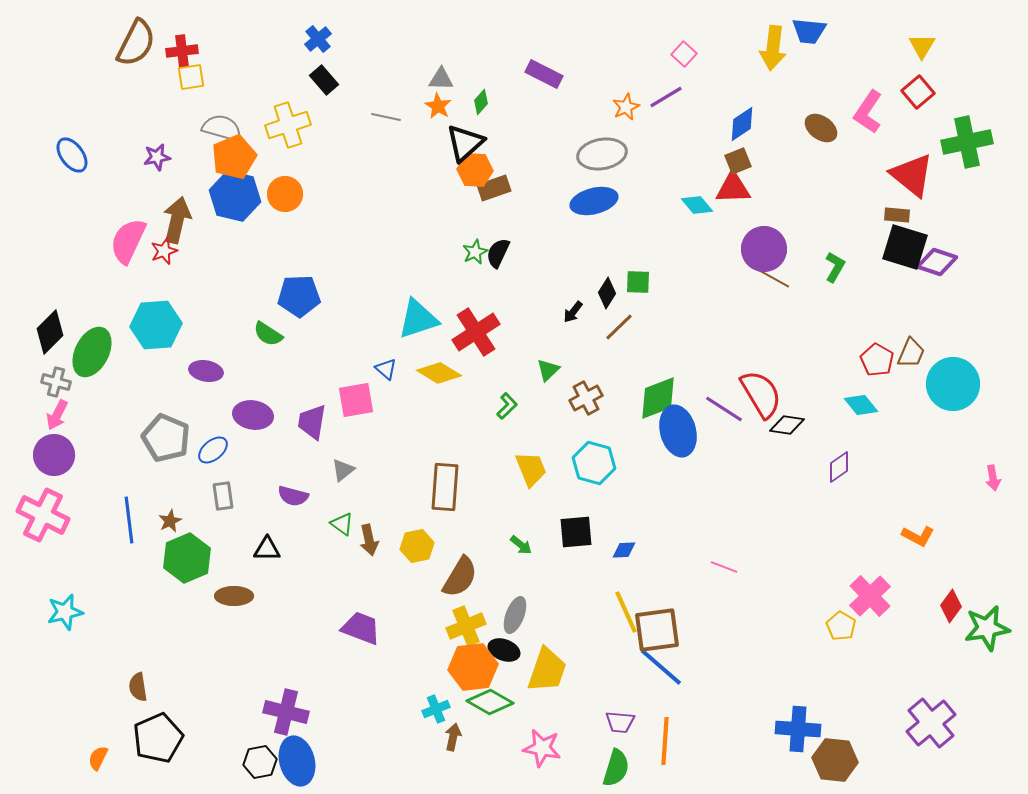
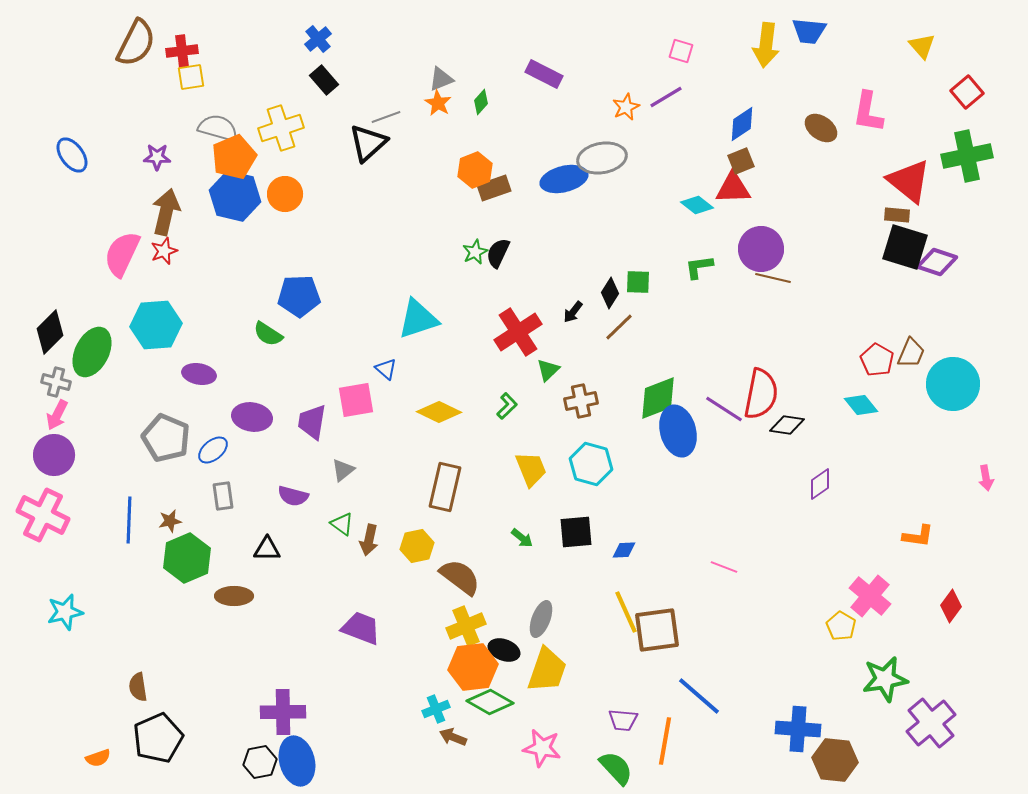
yellow triangle at (922, 46): rotated 12 degrees counterclockwise
yellow arrow at (773, 48): moved 7 px left, 3 px up
pink square at (684, 54): moved 3 px left, 3 px up; rotated 25 degrees counterclockwise
gray triangle at (441, 79): rotated 24 degrees counterclockwise
red square at (918, 92): moved 49 px right
orange star at (438, 106): moved 3 px up
pink L-shape at (868, 112): rotated 24 degrees counterclockwise
gray line at (386, 117): rotated 32 degrees counterclockwise
yellow cross at (288, 125): moved 7 px left, 3 px down
gray semicircle at (222, 128): moved 4 px left
green cross at (967, 142): moved 14 px down
black triangle at (465, 143): moved 97 px left
gray ellipse at (602, 154): moved 4 px down
purple star at (157, 157): rotated 12 degrees clockwise
brown square at (738, 161): moved 3 px right
orange hexagon at (475, 170): rotated 24 degrees counterclockwise
red triangle at (912, 175): moved 3 px left, 6 px down
blue ellipse at (594, 201): moved 30 px left, 22 px up
cyan diamond at (697, 205): rotated 12 degrees counterclockwise
brown arrow at (177, 220): moved 11 px left, 8 px up
pink semicircle at (128, 241): moved 6 px left, 13 px down
purple circle at (764, 249): moved 3 px left
green L-shape at (835, 267): moved 136 px left; rotated 128 degrees counterclockwise
brown line at (773, 278): rotated 16 degrees counterclockwise
black diamond at (607, 293): moved 3 px right
red cross at (476, 332): moved 42 px right
purple ellipse at (206, 371): moved 7 px left, 3 px down
yellow diamond at (439, 373): moved 39 px down; rotated 6 degrees counterclockwise
red semicircle at (761, 394): rotated 42 degrees clockwise
brown cross at (586, 398): moved 5 px left, 3 px down; rotated 16 degrees clockwise
purple ellipse at (253, 415): moved 1 px left, 2 px down
cyan hexagon at (594, 463): moved 3 px left, 1 px down
purple diamond at (839, 467): moved 19 px left, 17 px down
pink arrow at (993, 478): moved 7 px left
brown rectangle at (445, 487): rotated 9 degrees clockwise
blue line at (129, 520): rotated 9 degrees clockwise
brown star at (170, 521): rotated 15 degrees clockwise
orange L-shape at (918, 536): rotated 20 degrees counterclockwise
brown arrow at (369, 540): rotated 24 degrees clockwise
green arrow at (521, 545): moved 1 px right, 7 px up
brown semicircle at (460, 577): rotated 84 degrees counterclockwise
pink cross at (870, 596): rotated 6 degrees counterclockwise
gray ellipse at (515, 615): moved 26 px right, 4 px down
green star at (987, 628): moved 102 px left, 51 px down
blue line at (661, 667): moved 38 px right, 29 px down
purple cross at (286, 712): moved 3 px left; rotated 15 degrees counterclockwise
purple trapezoid at (620, 722): moved 3 px right, 2 px up
brown arrow at (453, 737): rotated 80 degrees counterclockwise
orange line at (665, 741): rotated 6 degrees clockwise
orange semicircle at (98, 758): rotated 135 degrees counterclockwise
green semicircle at (616, 768): rotated 60 degrees counterclockwise
